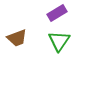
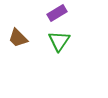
brown trapezoid: moved 1 px right; rotated 65 degrees clockwise
